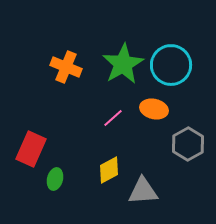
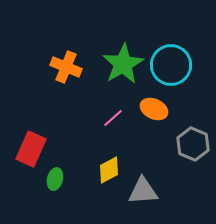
orange ellipse: rotated 12 degrees clockwise
gray hexagon: moved 5 px right; rotated 8 degrees counterclockwise
